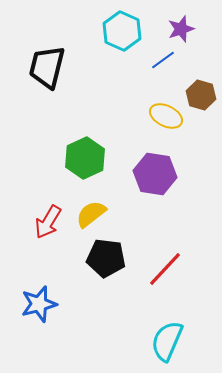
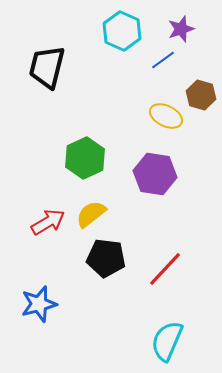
red arrow: rotated 152 degrees counterclockwise
